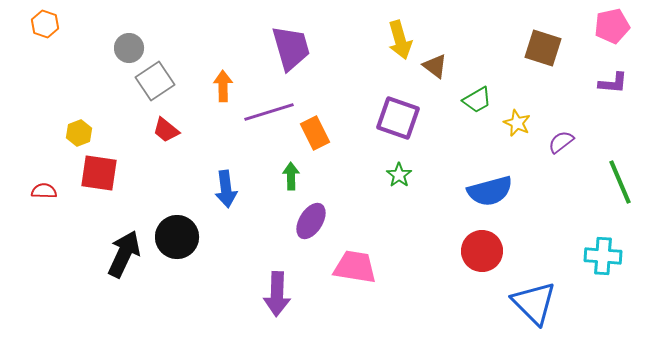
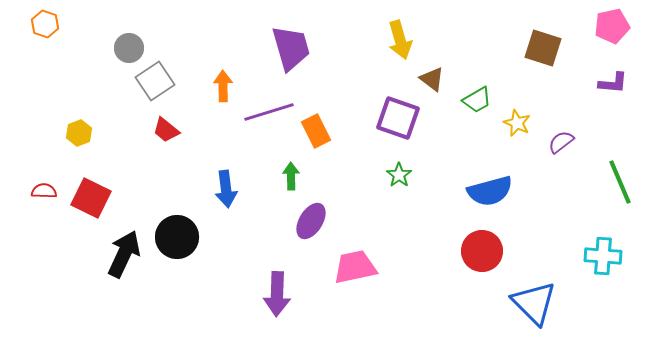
brown triangle: moved 3 px left, 13 px down
orange rectangle: moved 1 px right, 2 px up
red square: moved 8 px left, 25 px down; rotated 18 degrees clockwise
pink trapezoid: rotated 21 degrees counterclockwise
